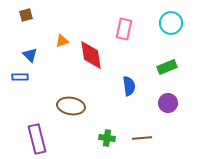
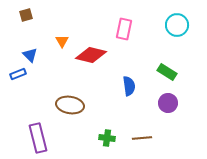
cyan circle: moved 6 px right, 2 px down
orange triangle: rotated 40 degrees counterclockwise
red diamond: rotated 68 degrees counterclockwise
green rectangle: moved 5 px down; rotated 54 degrees clockwise
blue rectangle: moved 2 px left, 3 px up; rotated 21 degrees counterclockwise
brown ellipse: moved 1 px left, 1 px up
purple rectangle: moved 1 px right, 1 px up
